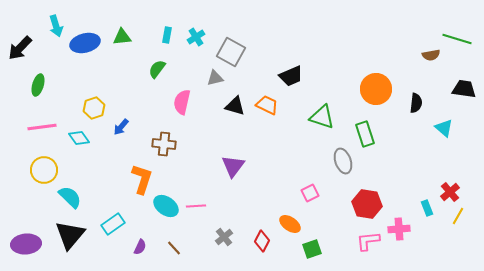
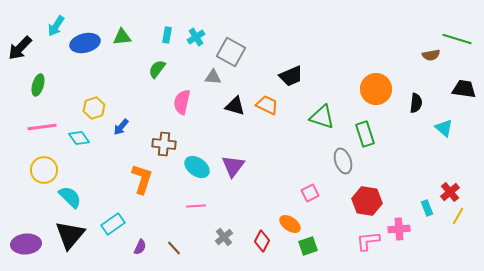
cyan arrow at (56, 26): rotated 50 degrees clockwise
gray triangle at (215, 78): moved 2 px left, 1 px up; rotated 18 degrees clockwise
red hexagon at (367, 204): moved 3 px up
cyan ellipse at (166, 206): moved 31 px right, 39 px up
green square at (312, 249): moved 4 px left, 3 px up
